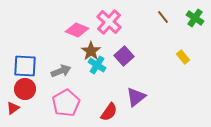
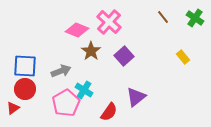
cyan cross: moved 13 px left, 25 px down
